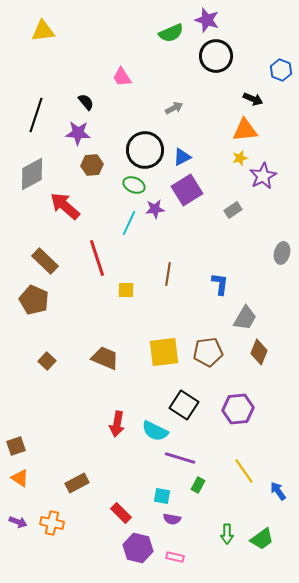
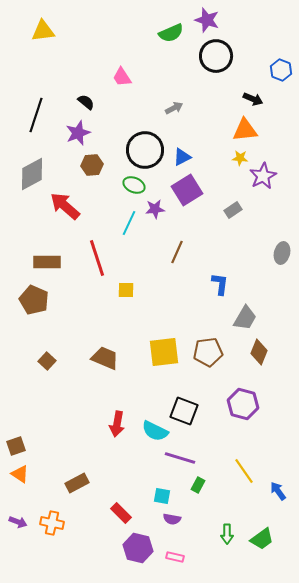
black semicircle at (86, 102): rotated 12 degrees counterclockwise
purple star at (78, 133): rotated 25 degrees counterclockwise
yellow star at (240, 158): rotated 21 degrees clockwise
brown rectangle at (45, 261): moved 2 px right, 1 px down; rotated 44 degrees counterclockwise
brown line at (168, 274): moved 9 px right, 22 px up; rotated 15 degrees clockwise
black square at (184, 405): moved 6 px down; rotated 12 degrees counterclockwise
purple hexagon at (238, 409): moved 5 px right, 5 px up; rotated 20 degrees clockwise
orange triangle at (20, 478): moved 4 px up
